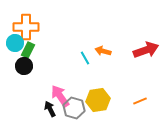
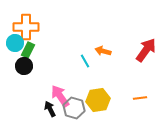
red arrow: rotated 35 degrees counterclockwise
cyan line: moved 3 px down
orange line: moved 3 px up; rotated 16 degrees clockwise
